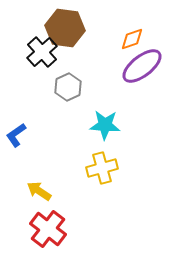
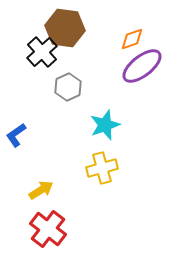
cyan star: rotated 24 degrees counterclockwise
yellow arrow: moved 2 px right, 1 px up; rotated 115 degrees clockwise
